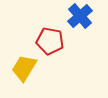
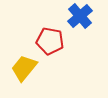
yellow trapezoid: rotated 8 degrees clockwise
